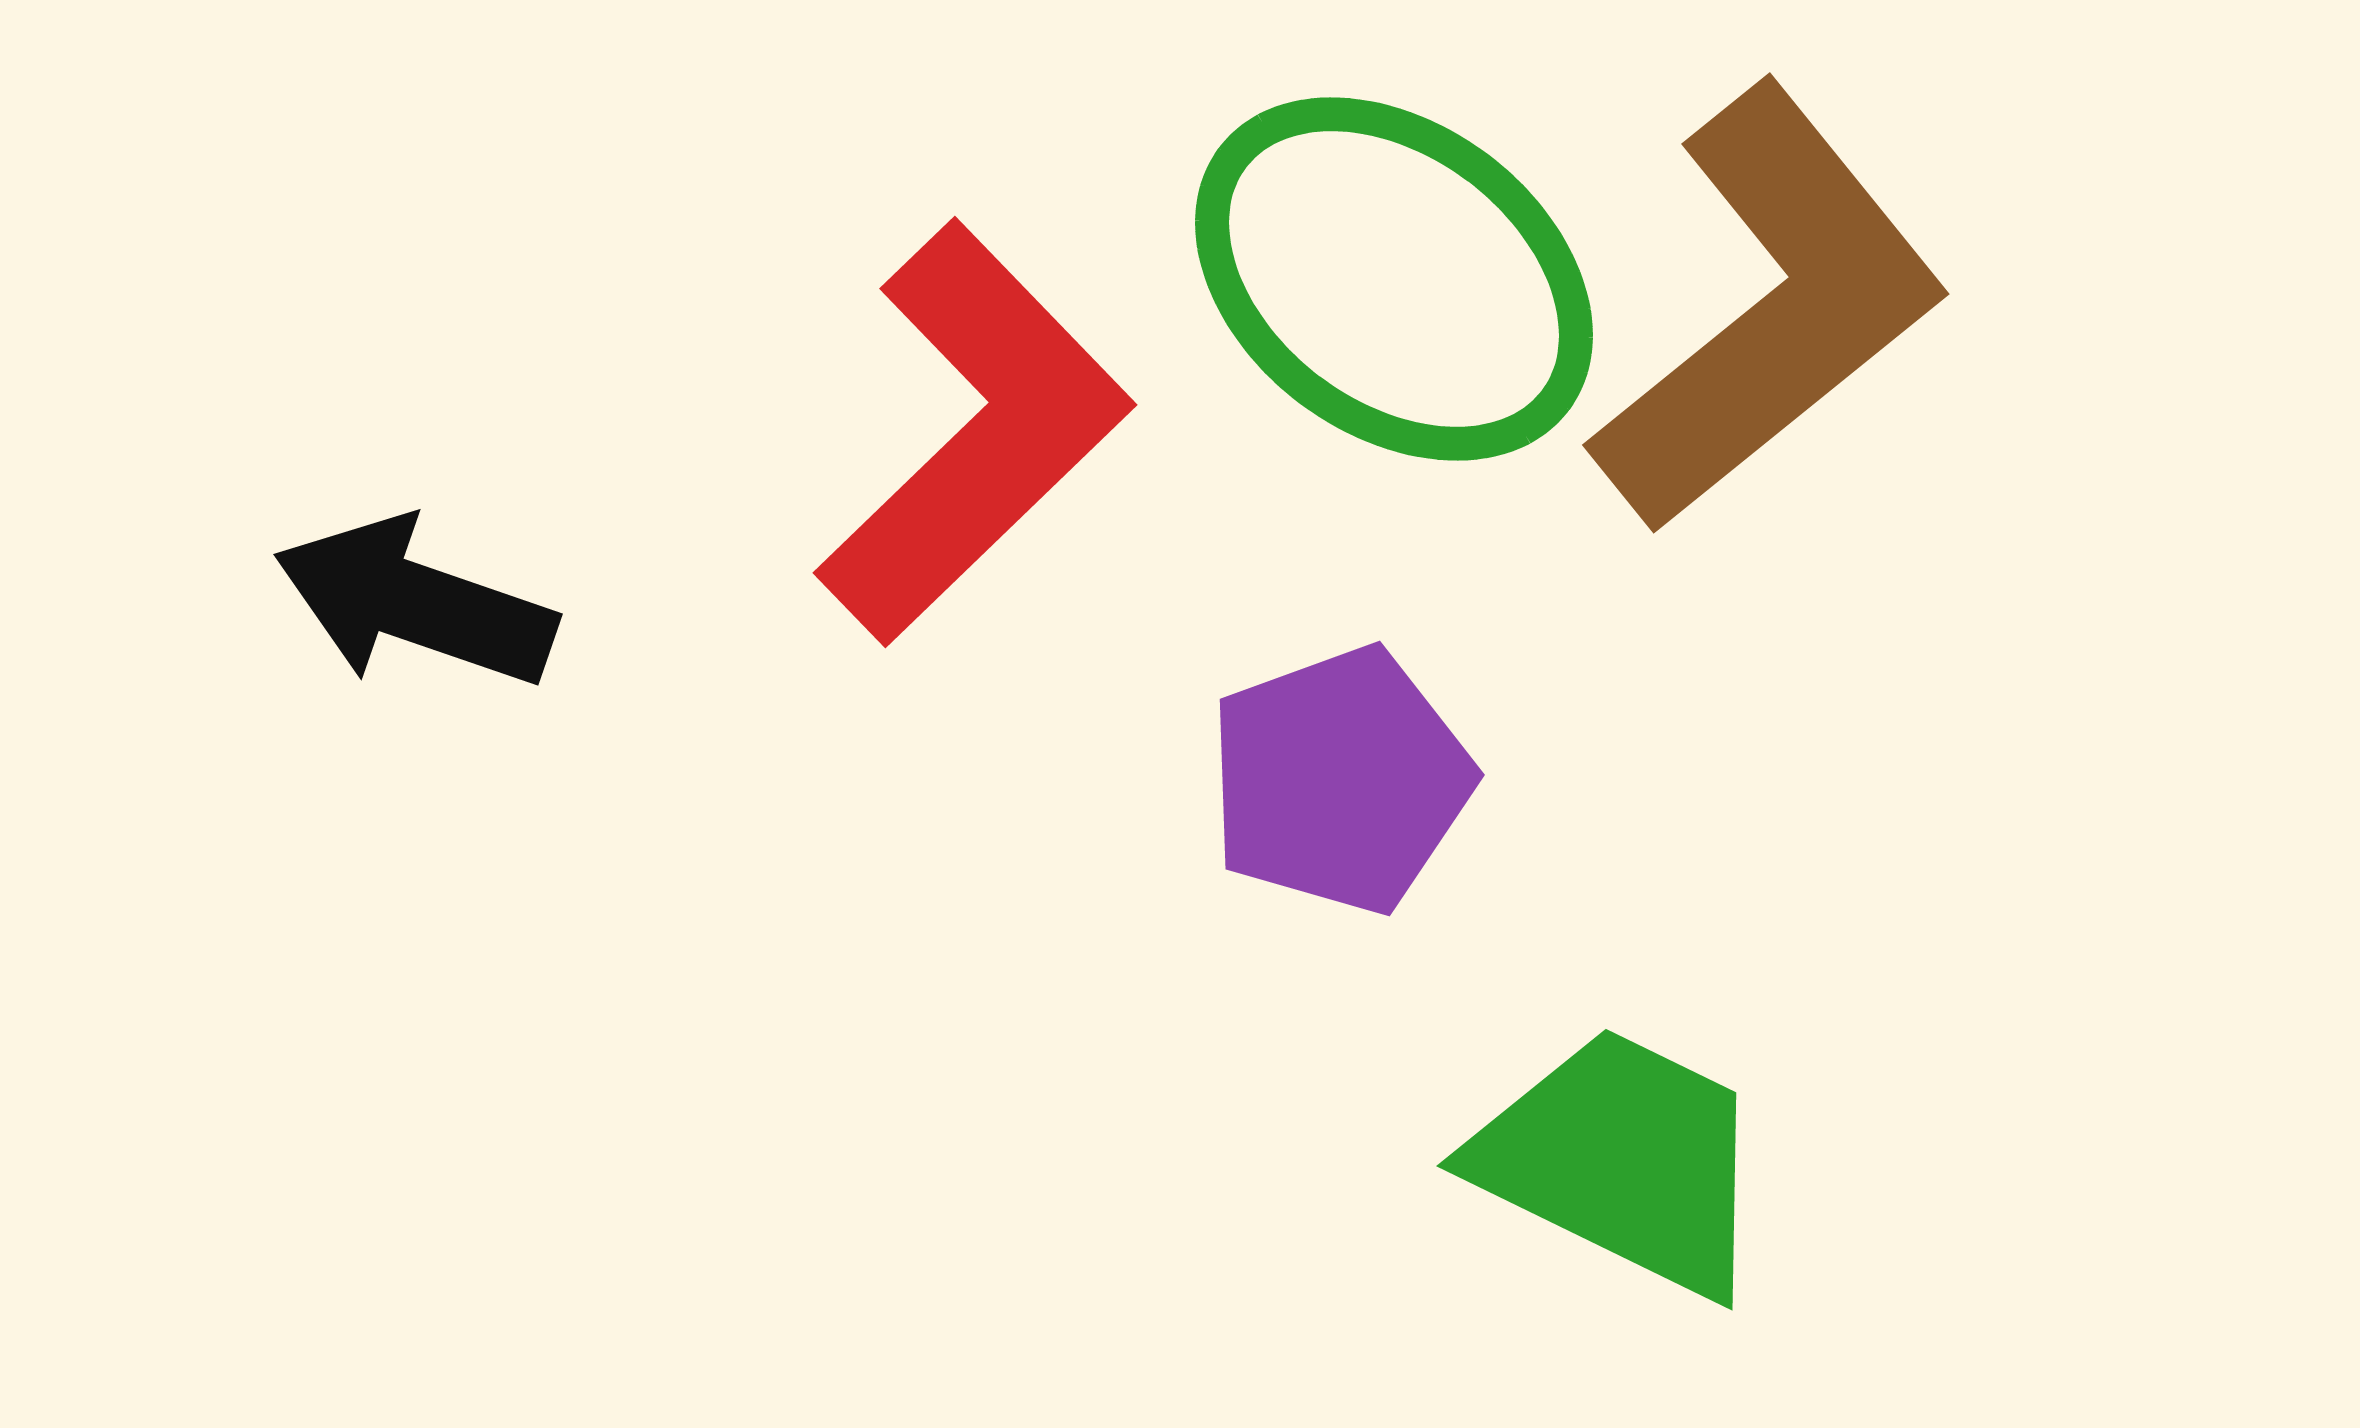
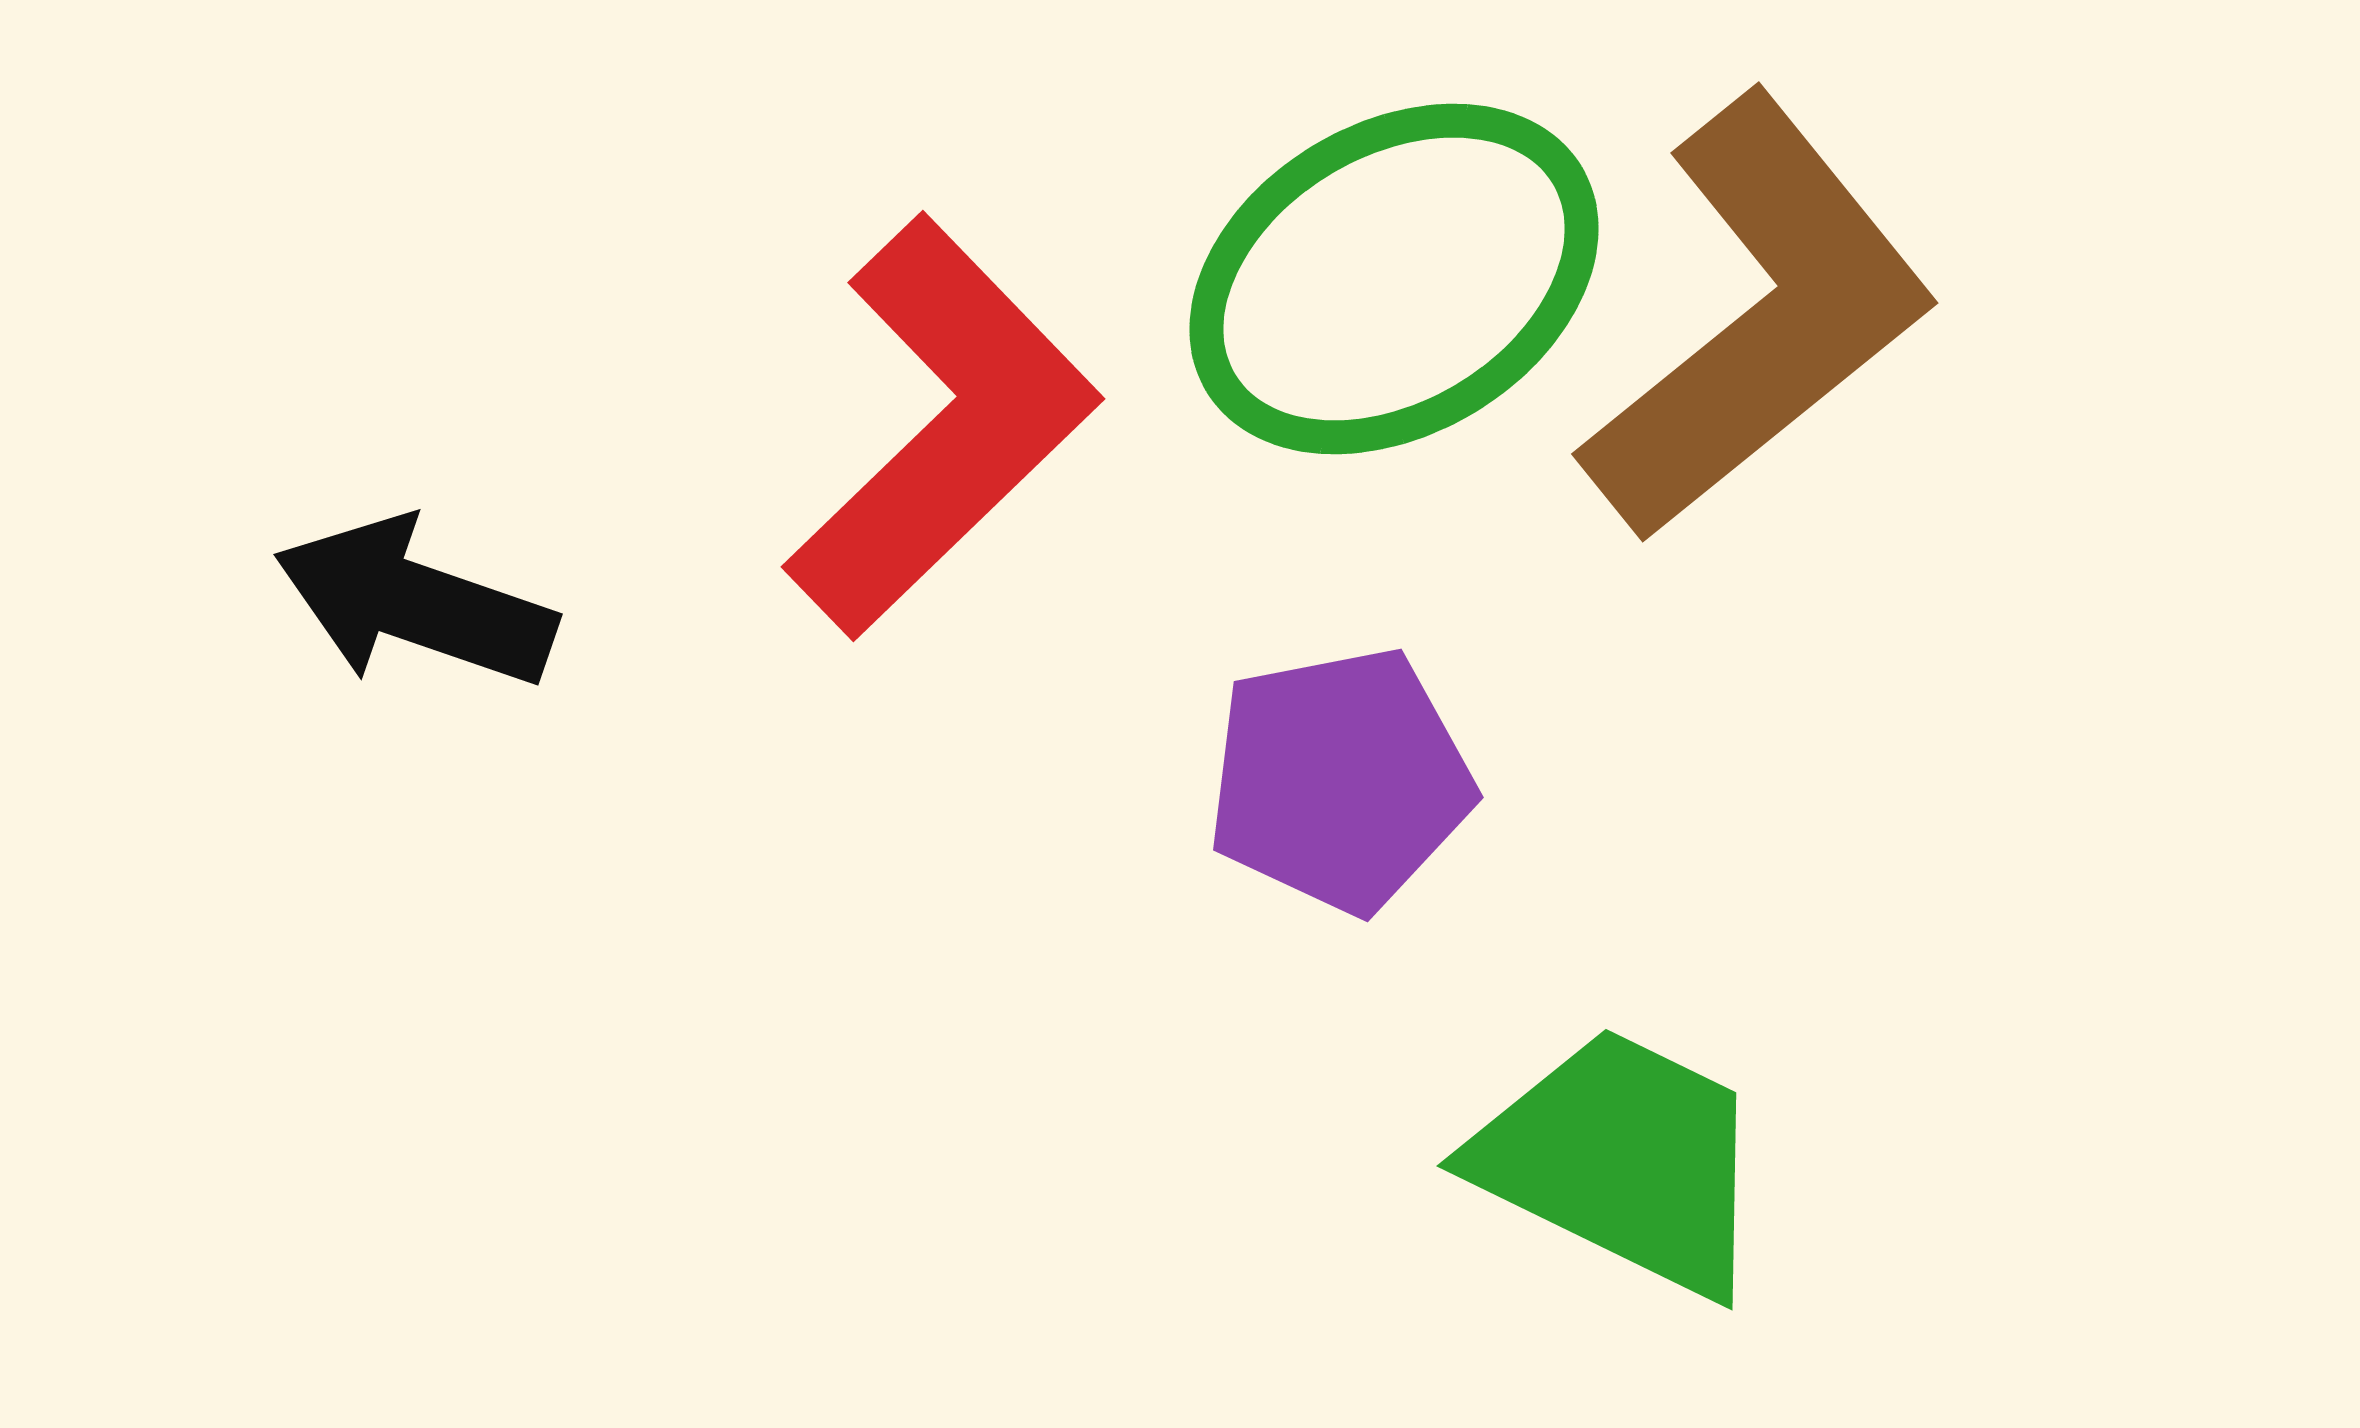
green ellipse: rotated 68 degrees counterclockwise
brown L-shape: moved 11 px left, 9 px down
red L-shape: moved 32 px left, 6 px up
purple pentagon: rotated 9 degrees clockwise
